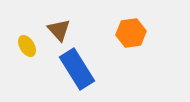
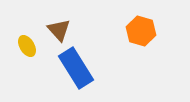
orange hexagon: moved 10 px right, 2 px up; rotated 24 degrees clockwise
blue rectangle: moved 1 px left, 1 px up
